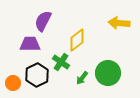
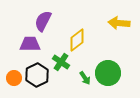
green arrow: moved 3 px right; rotated 72 degrees counterclockwise
orange circle: moved 1 px right, 5 px up
